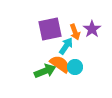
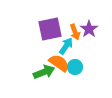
purple star: moved 3 px left
orange semicircle: moved 1 px left, 1 px up
green arrow: moved 1 px left, 1 px down
